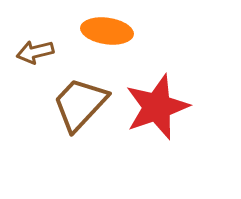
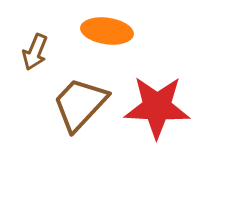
brown arrow: rotated 54 degrees counterclockwise
red star: rotated 22 degrees clockwise
